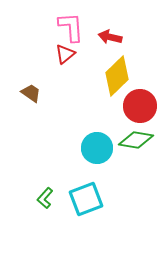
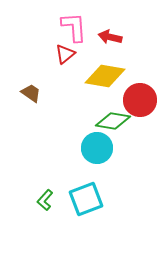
pink L-shape: moved 3 px right
yellow diamond: moved 12 px left; rotated 54 degrees clockwise
red circle: moved 6 px up
green diamond: moved 23 px left, 19 px up
green L-shape: moved 2 px down
